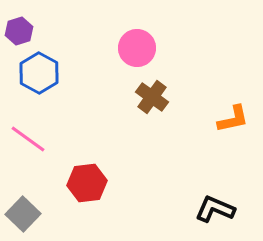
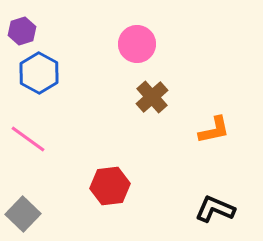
purple hexagon: moved 3 px right
pink circle: moved 4 px up
brown cross: rotated 12 degrees clockwise
orange L-shape: moved 19 px left, 11 px down
red hexagon: moved 23 px right, 3 px down
